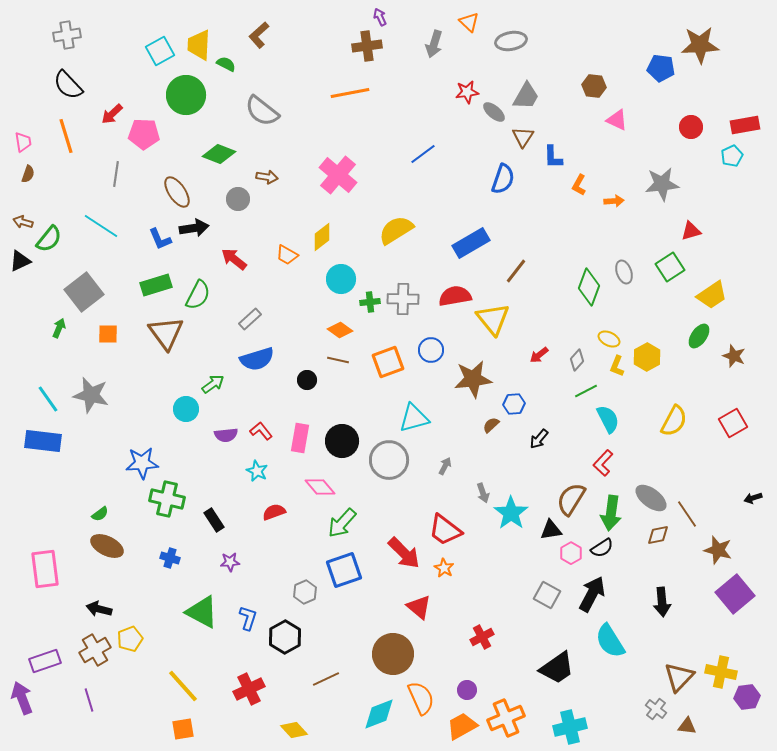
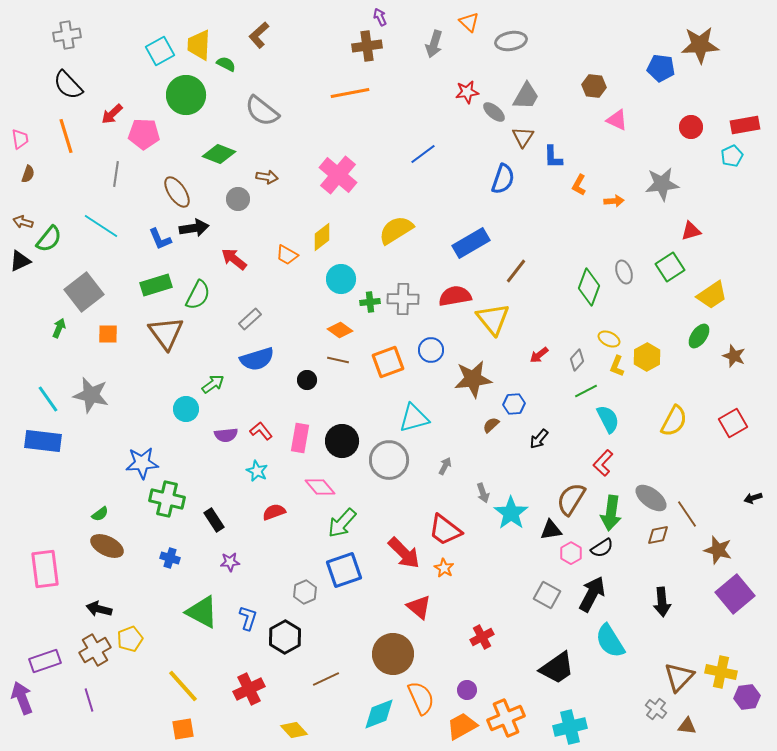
pink trapezoid at (23, 142): moved 3 px left, 3 px up
